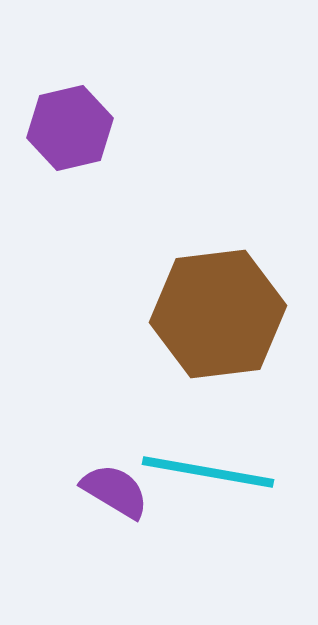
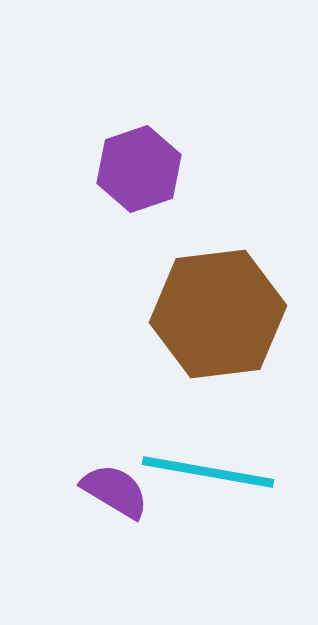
purple hexagon: moved 69 px right, 41 px down; rotated 6 degrees counterclockwise
